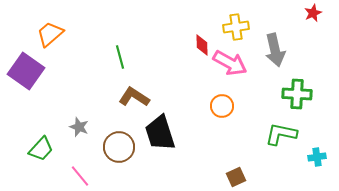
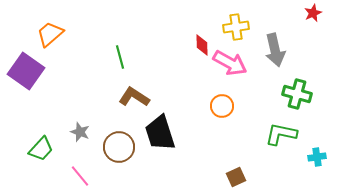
green cross: rotated 12 degrees clockwise
gray star: moved 1 px right, 5 px down
